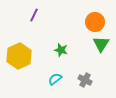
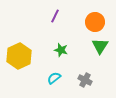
purple line: moved 21 px right, 1 px down
green triangle: moved 1 px left, 2 px down
cyan semicircle: moved 1 px left, 1 px up
